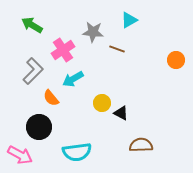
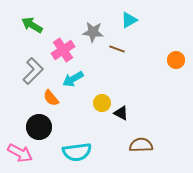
pink arrow: moved 2 px up
